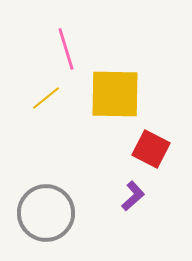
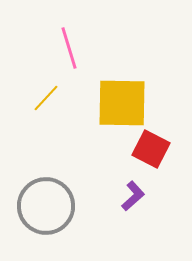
pink line: moved 3 px right, 1 px up
yellow square: moved 7 px right, 9 px down
yellow line: rotated 8 degrees counterclockwise
gray circle: moved 7 px up
